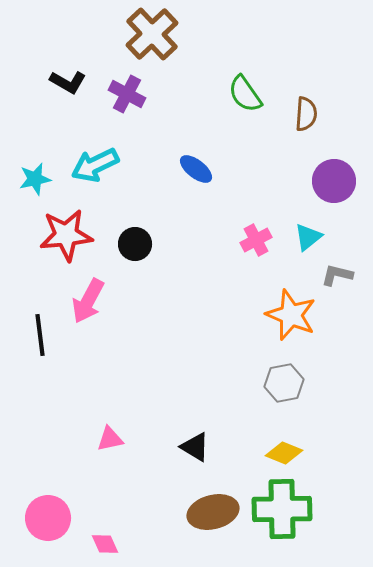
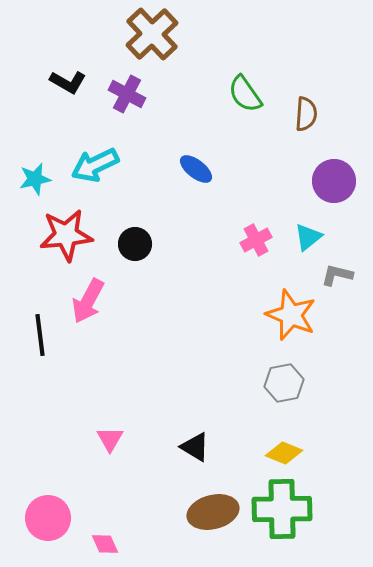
pink triangle: rotated 48 degrees counterclockwise
